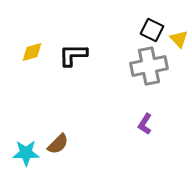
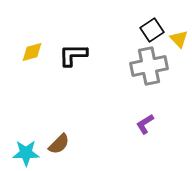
black square: rotated 30 degrees clockwise
purple L-shape: rotated 25 degrees clockwise
brown semicircle: moved 1 px right
